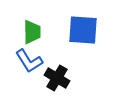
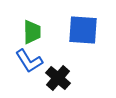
black cross: moved 1 px right; rotated 10 degrees clockwise
